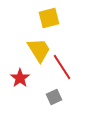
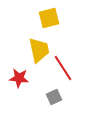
yellow trapezoid: rotated 20 degrees clockwise
red line: moved 1 px right, 1 px down
red star: moved 1 px left; rotated 30 degrees counterclockwise
